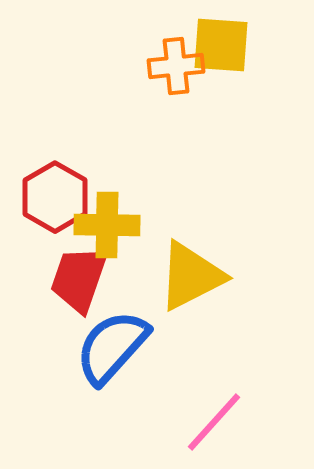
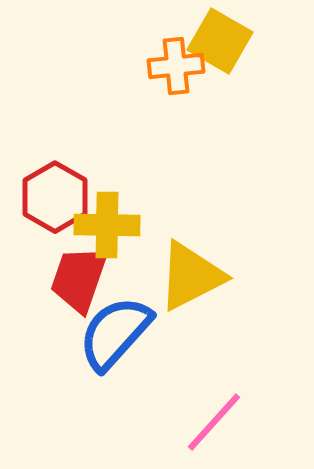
yellow square: moved 1 px left, 4 px up; rotated 26 degrees clockwise
blue semicircle: moved 3 px right, 14 px up
